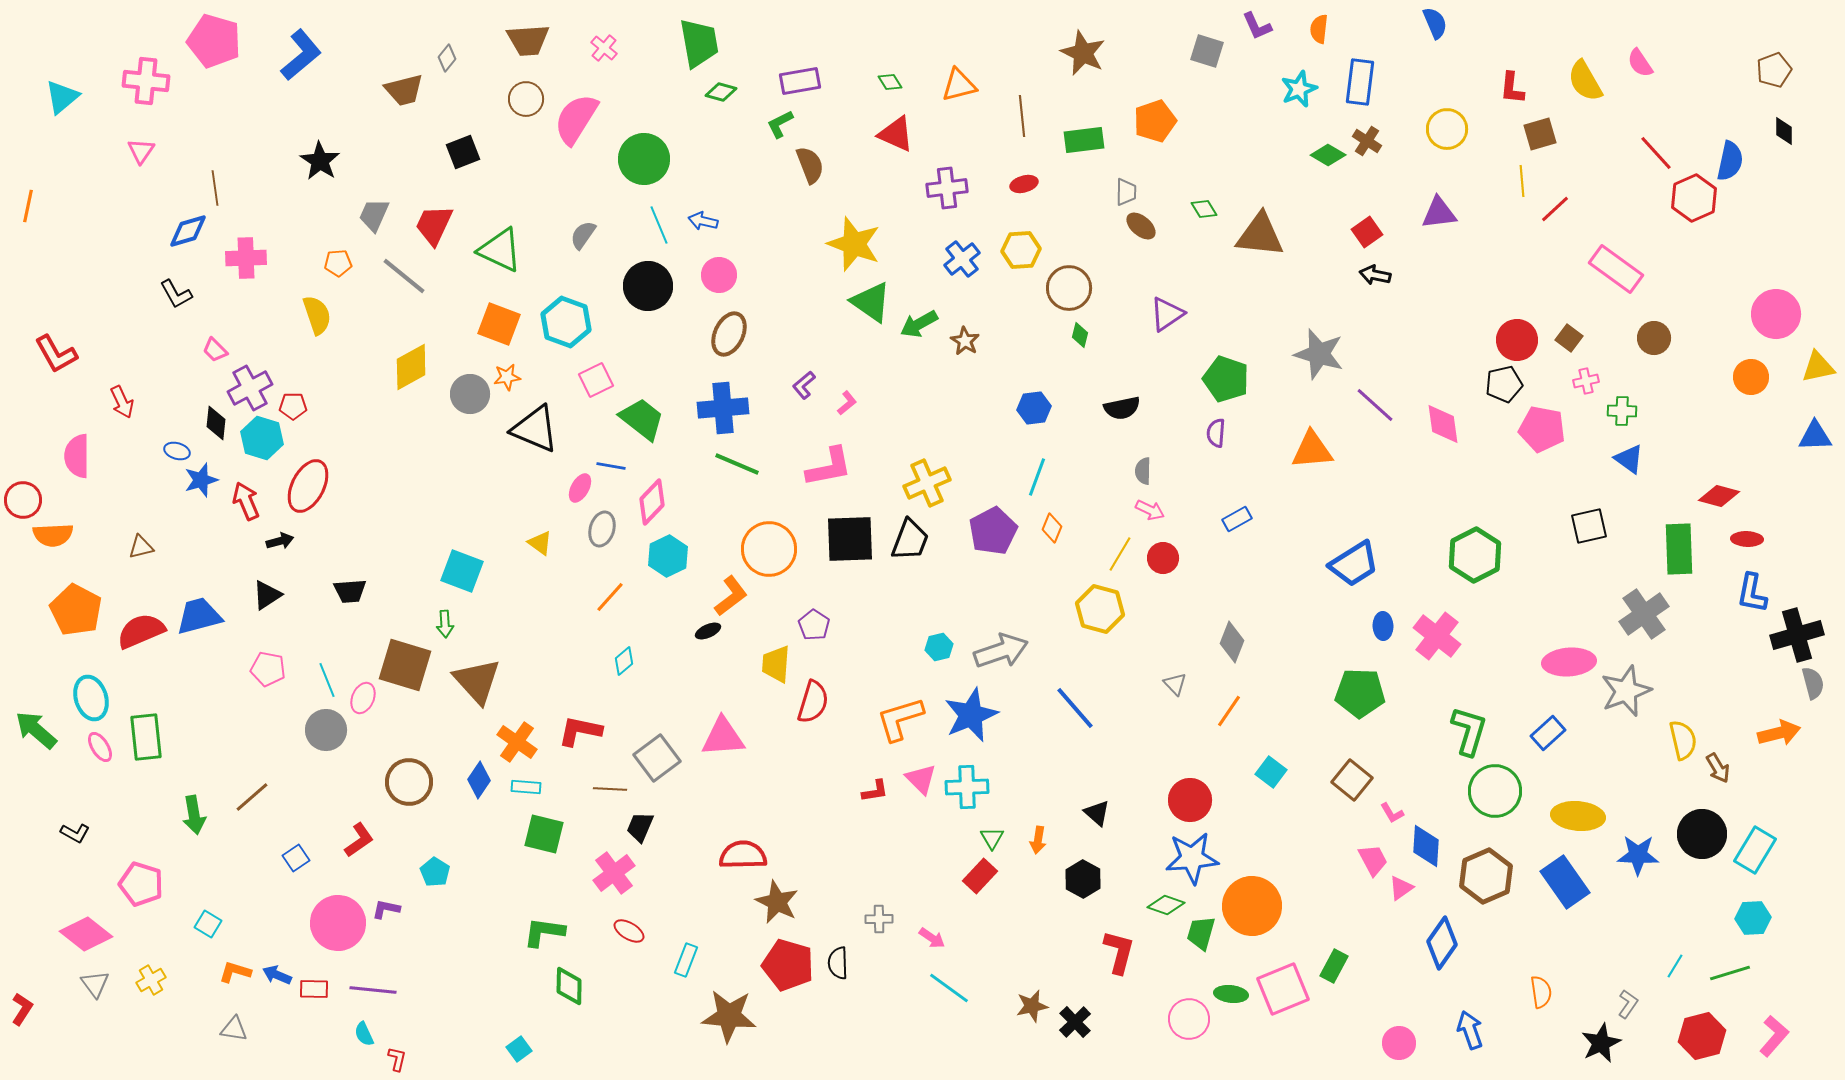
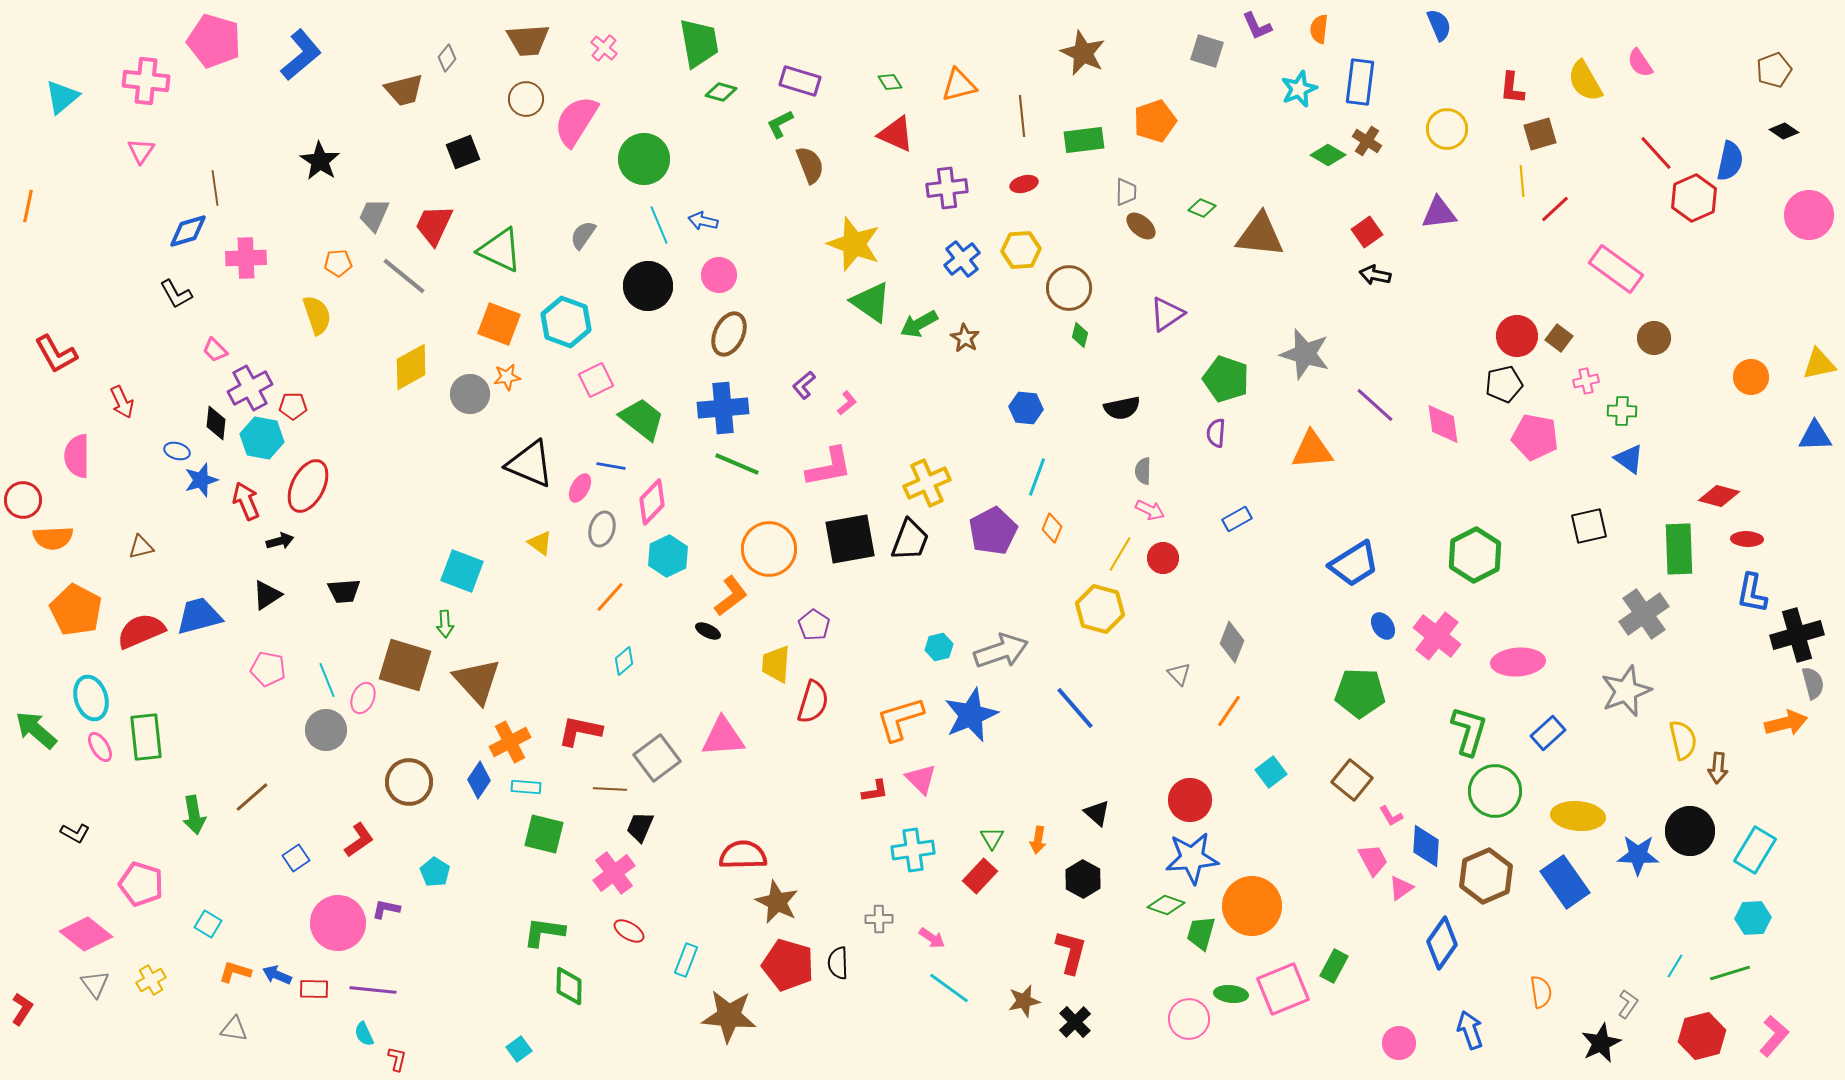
blue semicircle at (1435, 23): moved 4 px right, 2 px down
purple rectangle at (800, 81): rotated 27 degrees clockwise
pink semicircle at (576, 119): moved 2 px down
black diamond at (1784, 131): rotated 56 degrees counterclockwise
green diamond at (1204, 209): moved 2 px left, 1 px up; rotated 36 degrees counterclockwise
pink circle at (1776, 314): moved 33 px right, 99 px up
brown square at (1569, 338): moved 10 px left
red circle at (1517, 340): moved 4 px up
brown star at (965, 341): moved 3 px up
gray star at (1319, 354): moved 14 px left
yellow triangle at (1818, 367): moved 1 px right, 3 px up
blue hexagon at (1034, 408): moved 8 px left; rotated 12 degrees clockwise
black triangle at (535, 429): moved 5 px left, 35 px down
pink pentagon at (1542, 429): moved 7 px left, 8 px down
cyan hexagon at (262, 438): rotated 6 degrees counterclockwise
orange semicircle at (53, 535): moved 3 px down
black square at (850, 539): rotated 8 degrees counterclockwise
black trapezoid at (350, 591): moved 6 px left
blue ellipse at (1383, 626): rotated 32 degrees counterclockwise
black ellipse at (708, 631): rotated 50 degrees clockwise
pink ellipse at (1569, 662): moved 51 px left
gray triangle at (1175, 684): moved 4 px right, 10 px up
orange arrow at (1779, 733): moved 7 px right, 10 px up
orange cross at (517, 742): moved 7 px left; rotated 27 degrees clockwise
brown arrow at (1718, 768): rotated 36 degrees clockwise
cyan square at (1271, 772): rotated 16 degrees clockwise
cyan cross at (967, 787): moved 54 px left, 63 px down; rotated 6 degrees counterclockwise
pink L-shape at (1392, 813): moved 1 px left, 3 px down
black circle at (1702, 834): moved 12 px left, 3 px up
red L-shape at (1119, 952): moved 48 px left
brown star at (1032, 1006): moved 8 px left, 5 px up
